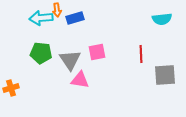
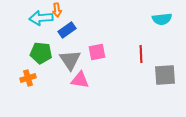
blue rectangle: moved 8 px left, 12 px down; rotated 18 degrees counterclockwise
orange cross: moved 17 px right, 10 px up
